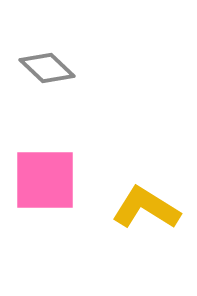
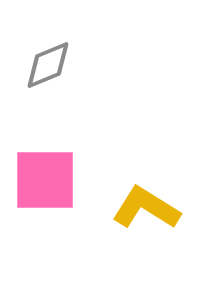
gray diamond: moved 1 px right, 3 px up; rotated 66 degrees counterclockwise
